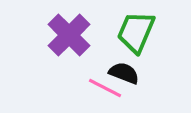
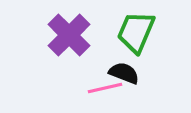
pink line: rotated 40 degrees counterclockwise
